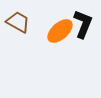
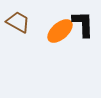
black L-shape: rotated 24 degrees counterclockwise
